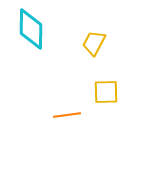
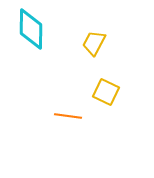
yellow square: rotated 28 degrees clockwise
orange line: moved 1 px right, 1 px down; rotated 16 degrees clockwise
